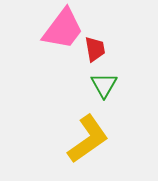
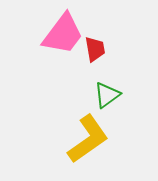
pink trapezoid: moved 5 px down
green triangle: moved 3 px right, 10 px down; rotated 24 degrees clockwise
